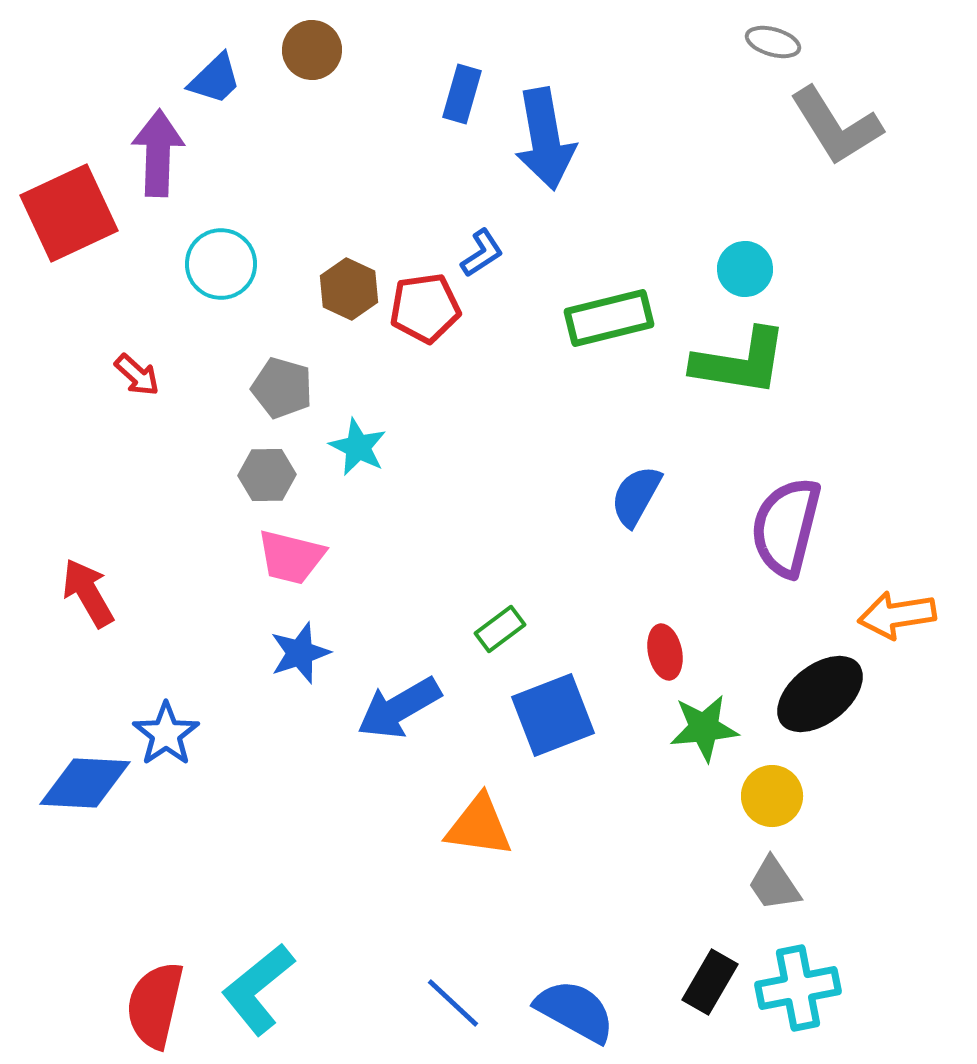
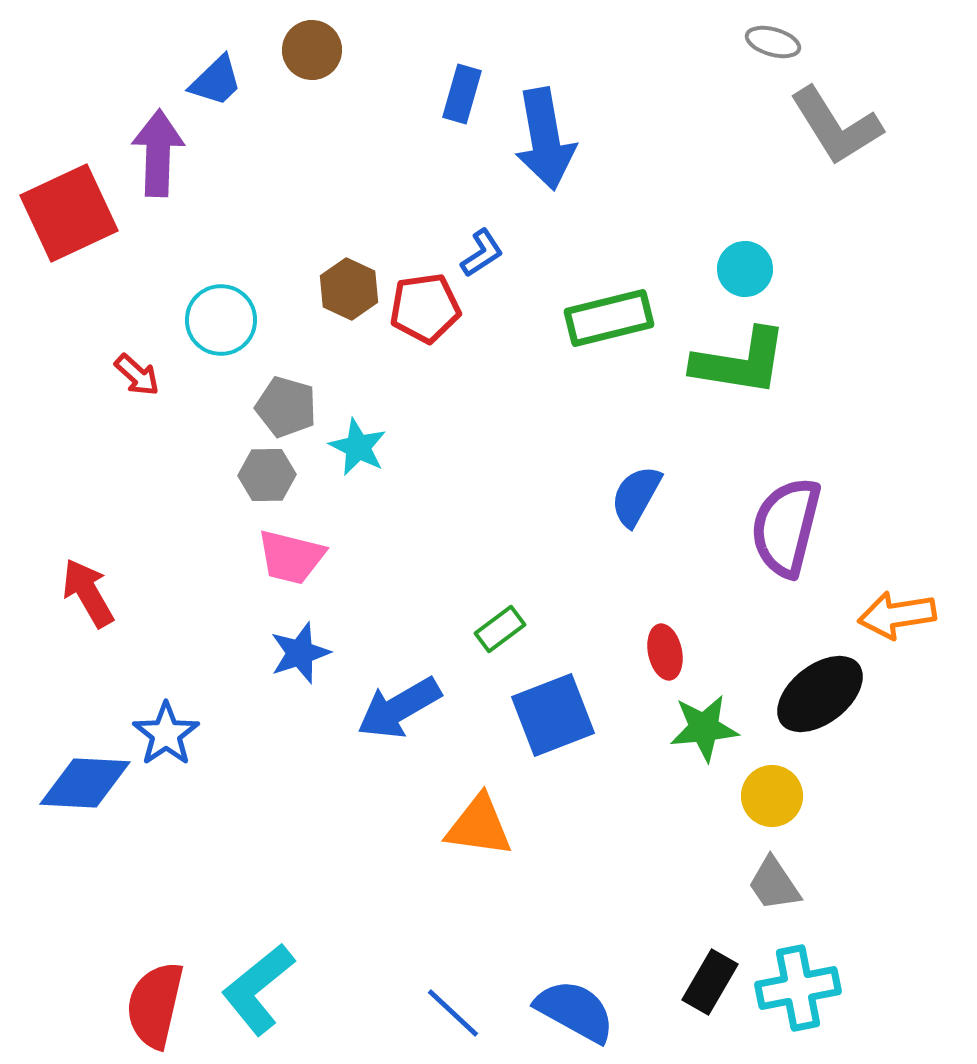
blue trapezoid at (215, 79): moved 1 px right, 2 px down
cyan circle at (221, 264): moved 56 px down
gray pentagon at (282, 388): moved 4 px right, 19 px down
blue line at (453, 1003): moved 10 px down
